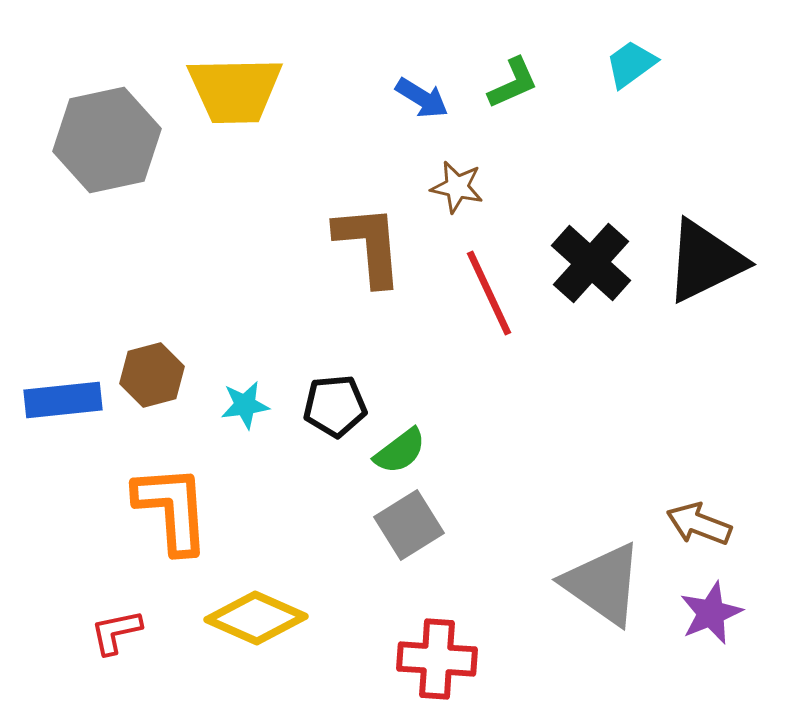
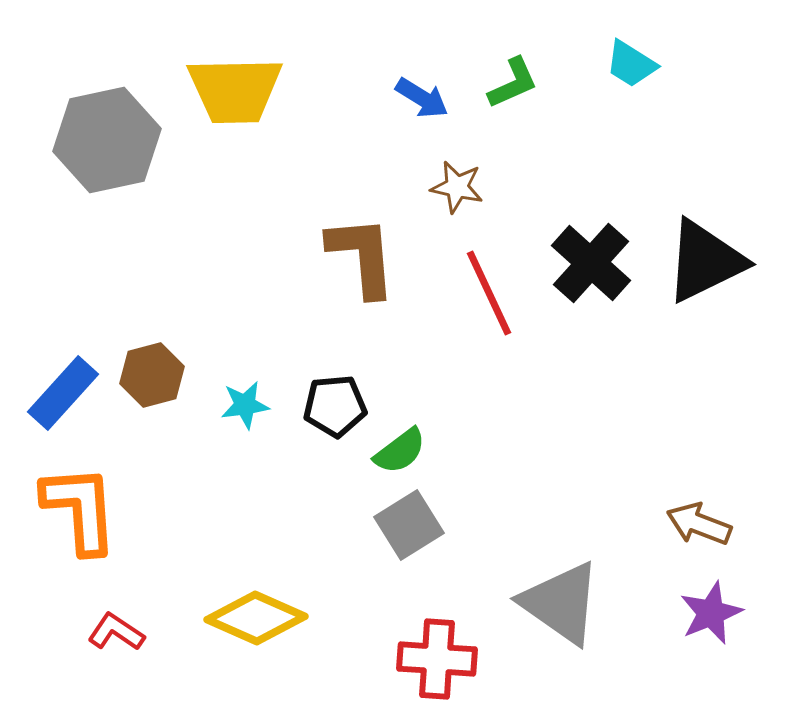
cyan trapezoid: rotated 112 degrees counterclockwise
brown L-shape: moved 7 px left, 11 px down
blue rectangle: moved 7 px up; rotated 42 degrees counterclockwise
orange L-shape: moved 92 px left
gray triangle: moved 42 px left, 19 px down
red L-shape: rotated 46 degrees clockwise
